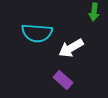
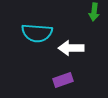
white arrow: rotated 30 degrees clockwise
purple rectangle: rotated 60 degrees counterclockwise
